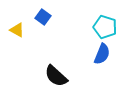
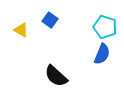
blue square: moved 7 px right, 3 px down
yellow triangle: moved 4 px right
